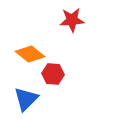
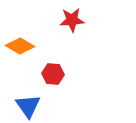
orange diamond: moved 10 px left, 8 px up; rotated 8 degrees counterclockwise
blue triangle: moved 2 px right, 7 px down; rotated 20 degrees counterclockwise
